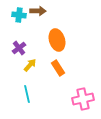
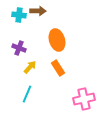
purple cross: rotated 32 degrees counterclockwise
yellow arrow: moved 2 px down
cyan line: rotated 36 degrees clockwise
pink cross: moved 1 px right
